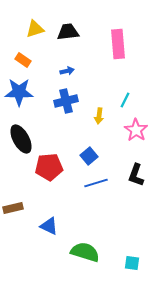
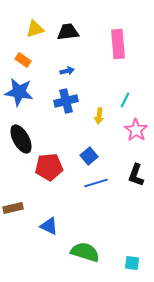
blue star: rotated 8 degrees clockwise
